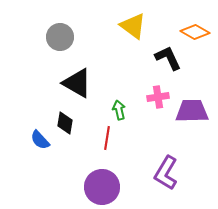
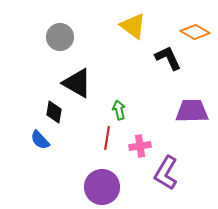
pink cross: moved 18 px left, 49 px down
black diamond: moved 11 px left, 11 px up
